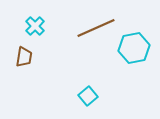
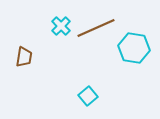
cyan cross: moved 26 px right
cyan hexagon: rotated 20 degrees clockwise
